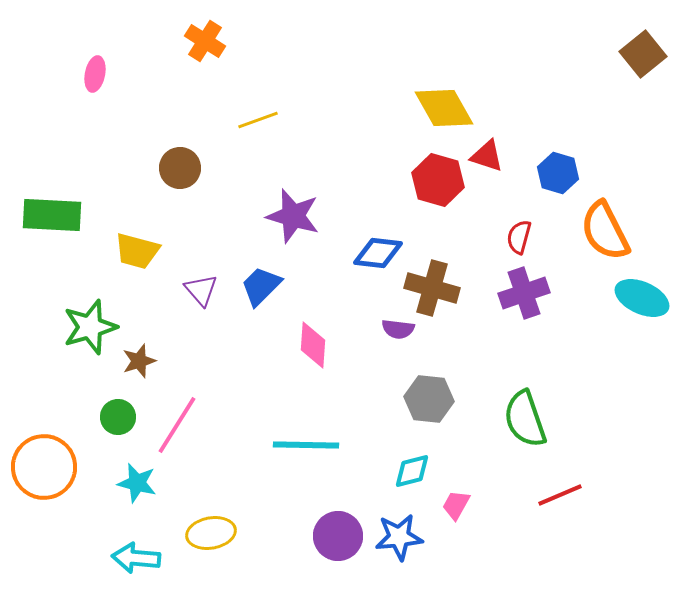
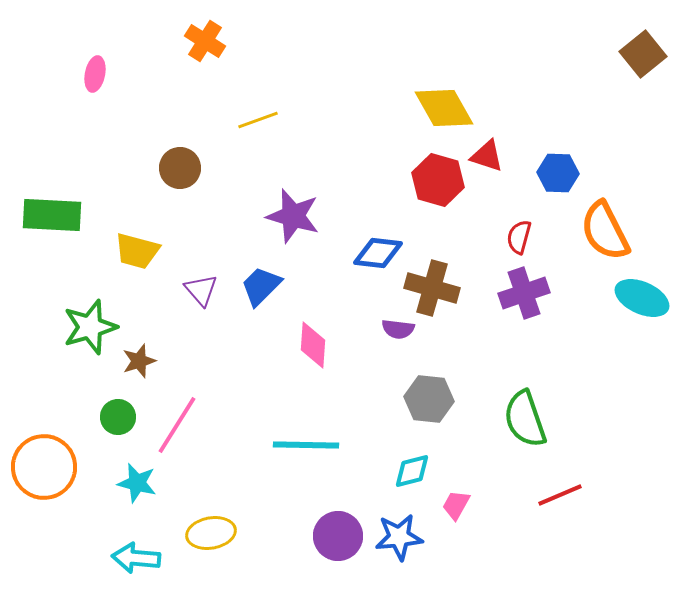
blue hexagon: rotated 15 degrees counterclockwise
